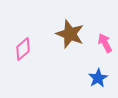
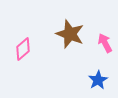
blue star: moved 2 px down
